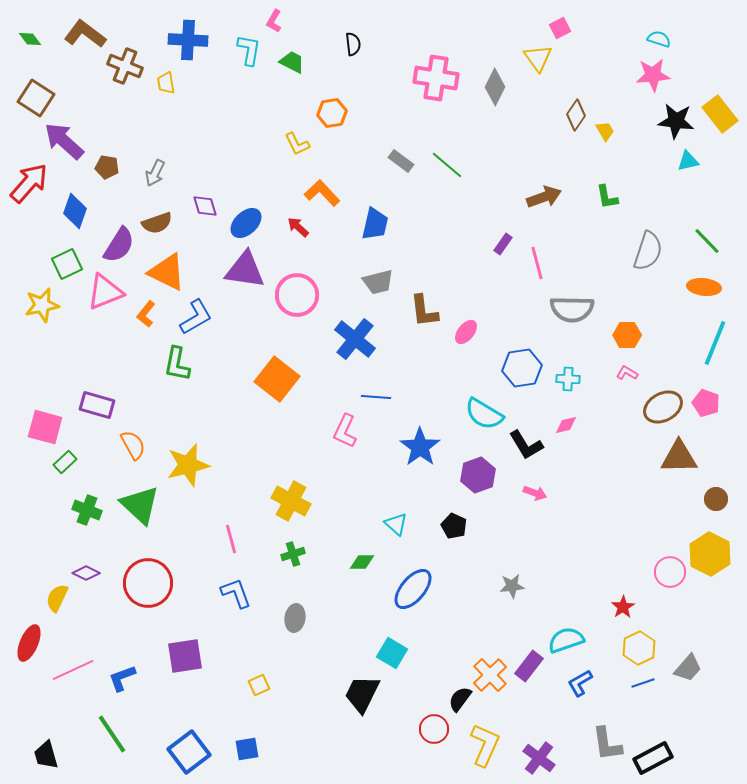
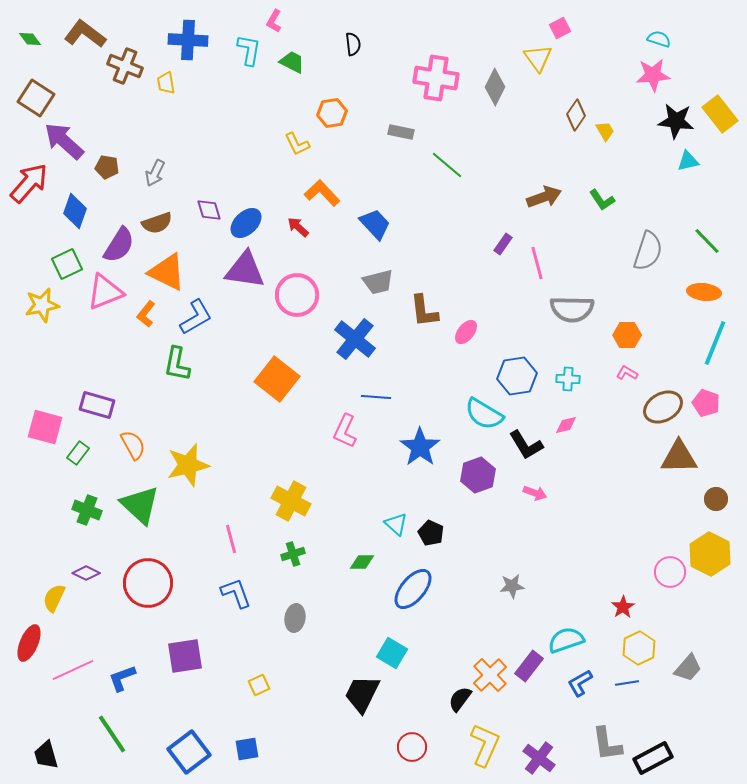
gray rectangle at (401, 161): moved 29 px up; rotated 25 degrees counterclockwise
green L-shape at (607, 197): moved 5 px left, 3 px down; rotated 24 degrees counterclockwise
purple diamond at (205, 206): moved 4 px right, 4 px down
blue trapezoid at (375, 224): rotated 56 degrees counterclockwise
orange ellipse at (704, 287): moved 5 px down
blue hexagon at (522, 368): moved 5 px left, 8 px down
green rectangle at (65, 462): moved 13 px right, 9 px up; rotated 10 degrees counterclockwise
black pentagon at (454, 526): moved 23 px left, 7 px down
yellow semicircle at (57, 598): moved 3 px left
blue line at (643, 683): moved 16 px left; rotated 10 degrees clockwise
red circle at (434, 729): moved 22 px left, 18 px down
